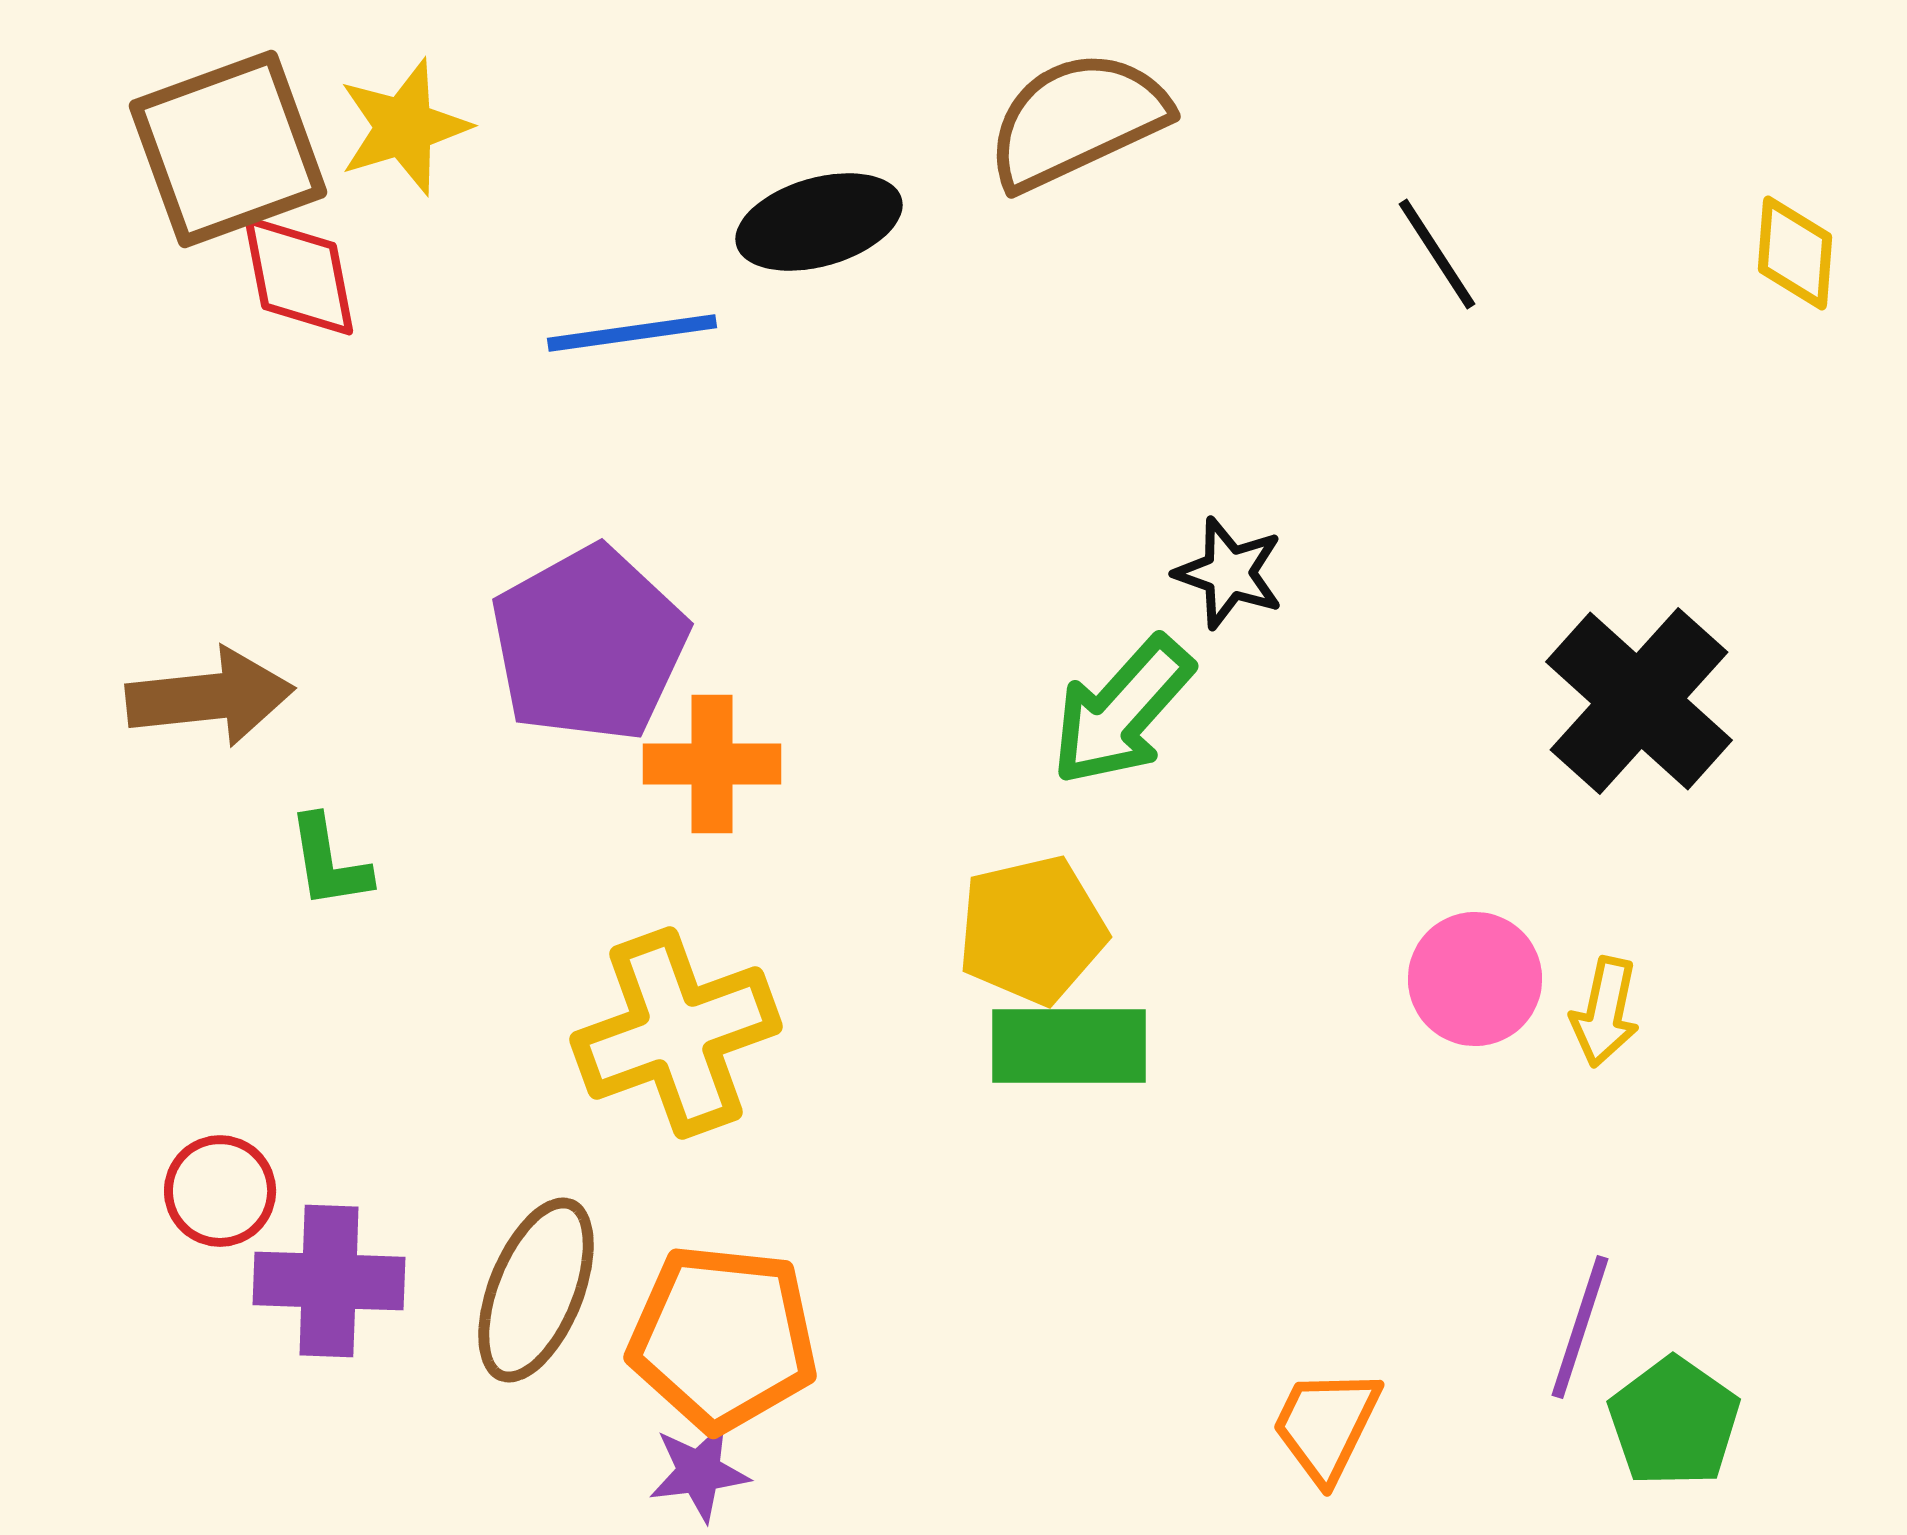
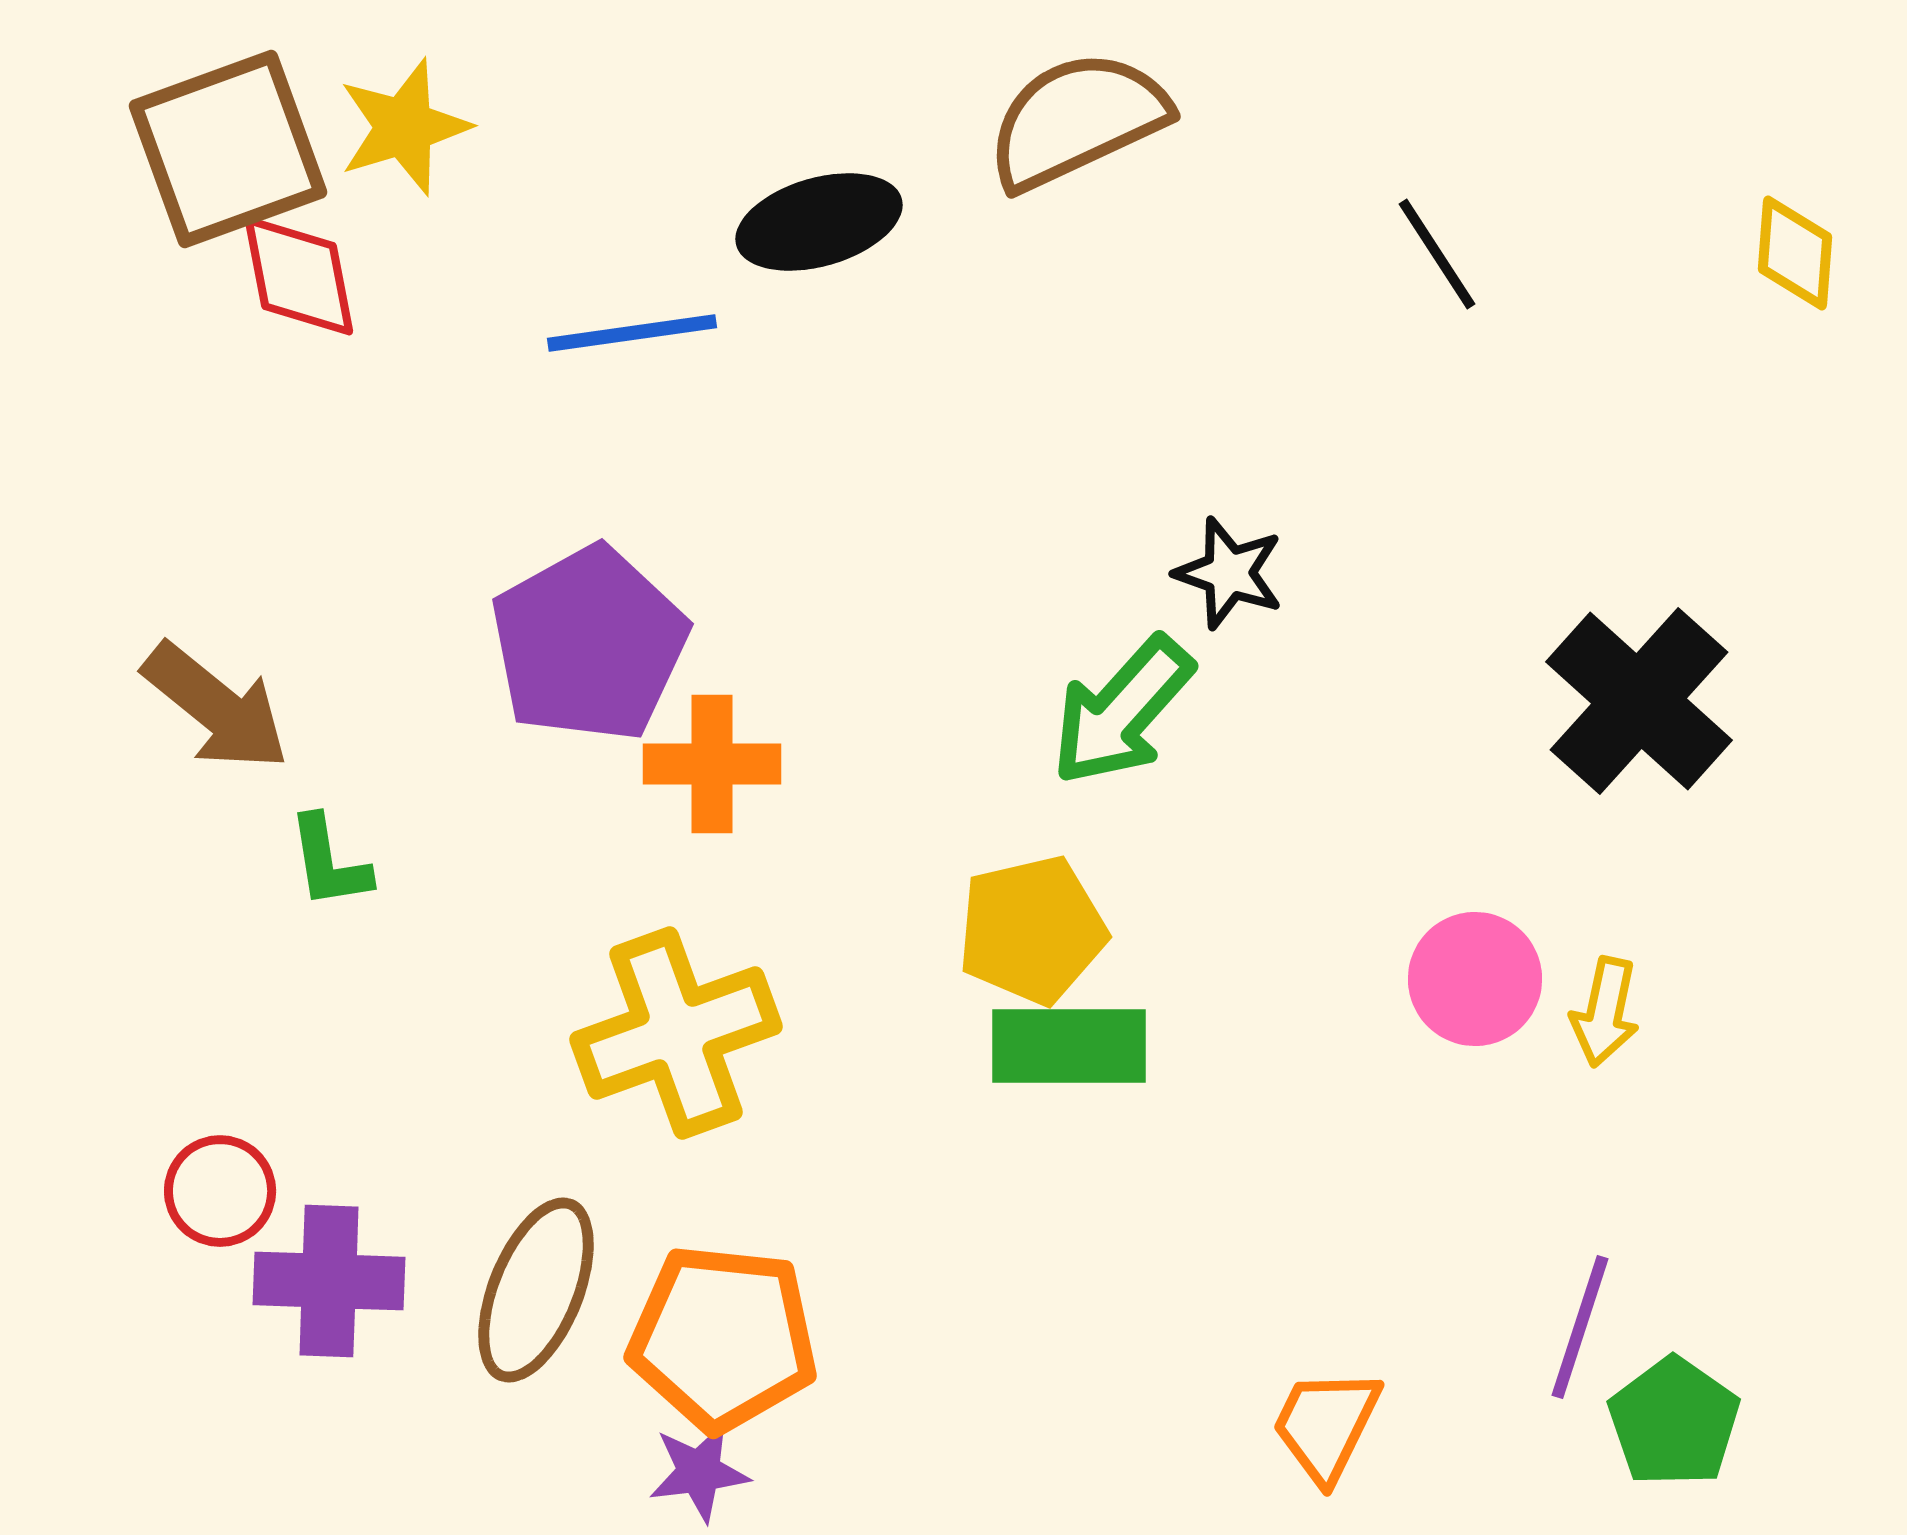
brown arrow: moved 6 px right, 10 px down; rotated 45 degrees clockwise
